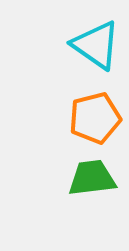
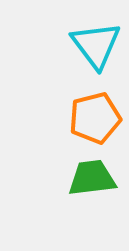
cyan triangle: rotated 18 degrees clockwise
